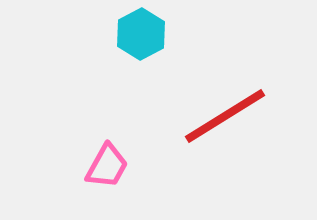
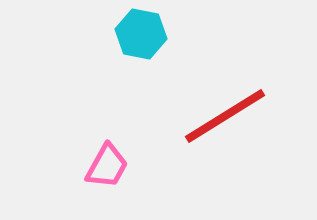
cyan hexagon: rotated 21 degrees counterclockwise
